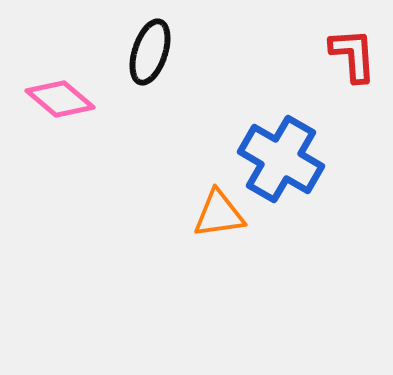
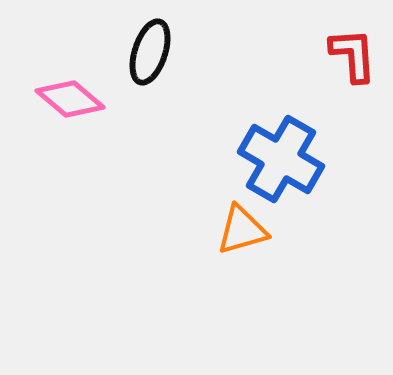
pink diamond: moved 10 px right
orange triangle: moved 23 px right, 16 px down; rotated 8 degrees counterclockwise
